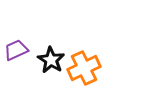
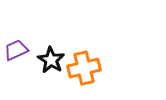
orange cross: rotated 12 degrees clockwise
